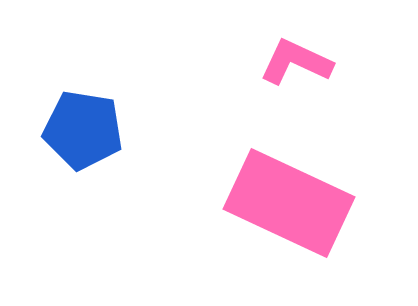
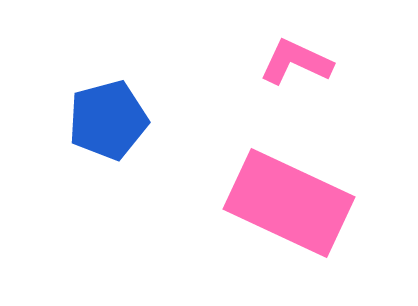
blue pentagon: moved 25 px right, 10 px up; rotated 24 degrees counterclockwise
